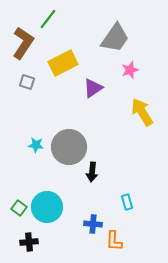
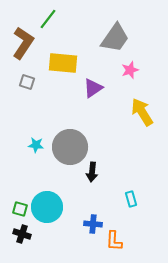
yellow rectangle: rotated 32 degrees clockwise
gray circle: moved 1 px right
cyan rectangle: moved 4 px right, 3 px up
green square: moved 1 px right, 1 px down; rotated 21 degrees counterclockwise
black cross: moved 7 px left, 8 px up; rotated 24 degrees clockwise
